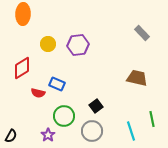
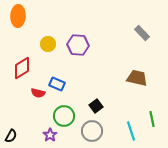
orange ellipse: moved 5 px left, 2 px down
purple hexagon: rotated 10 degrees clockwise
purple star: moved 2 px right
